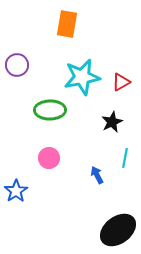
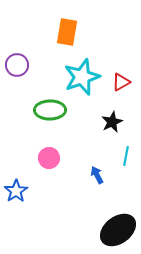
orange rectangle: moved 8 px down
cyan star: rotated 9 degrees counterclockwise
cyan line: moved 1 px right, 2 px up
